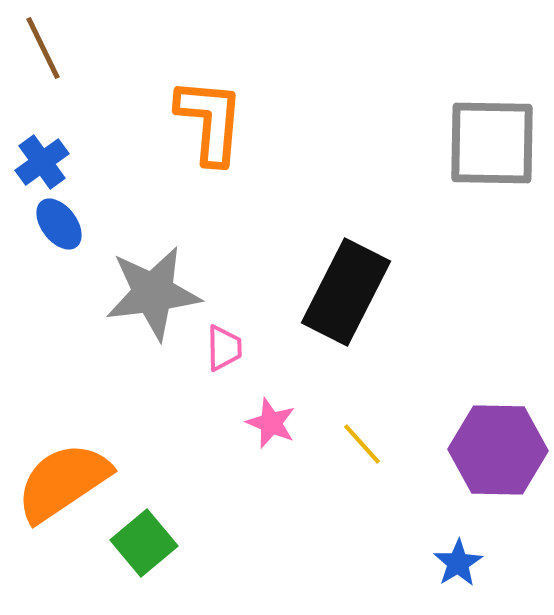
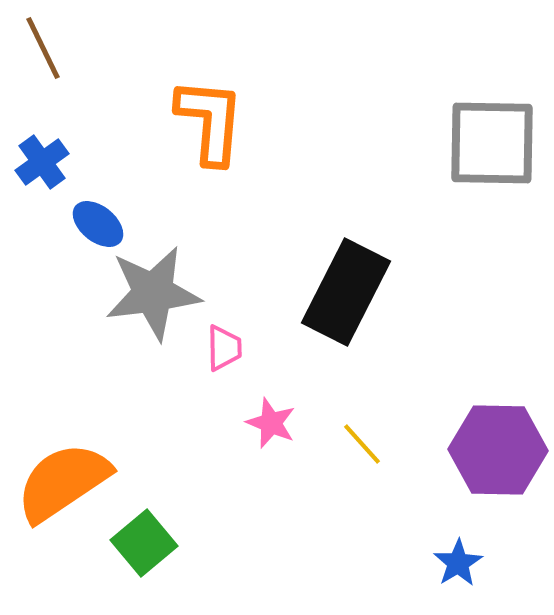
blue ellipse: moved 39 px right; rotated 14 degrees counterclockwise
